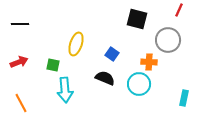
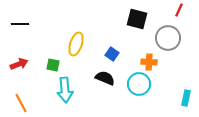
gray circle: moved 2 px up
red arrow: moved 2 px down
cyan rectangle: moved 2 px right
